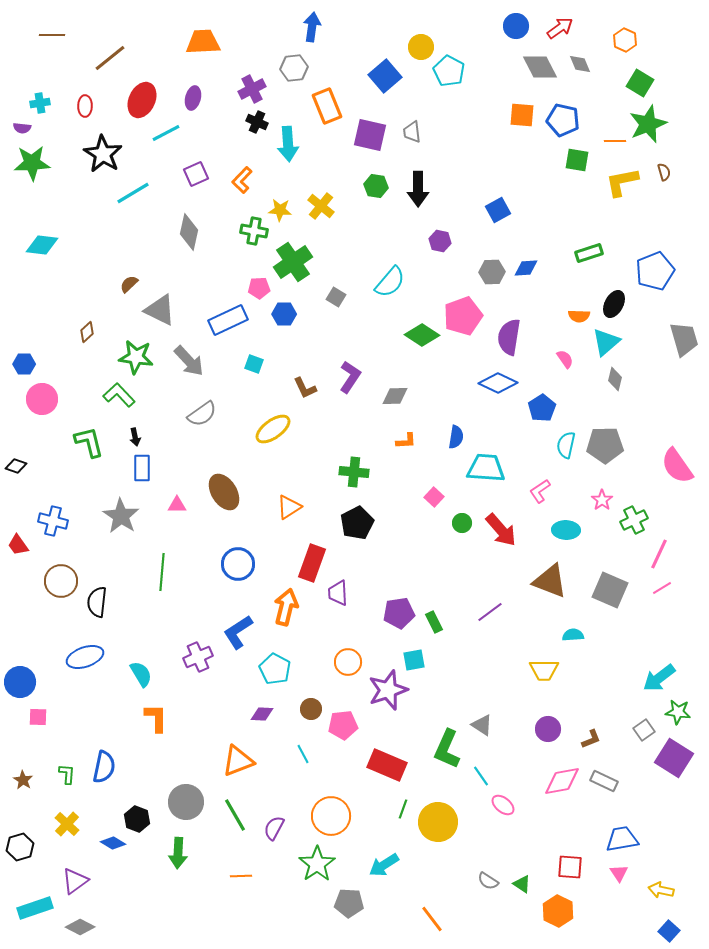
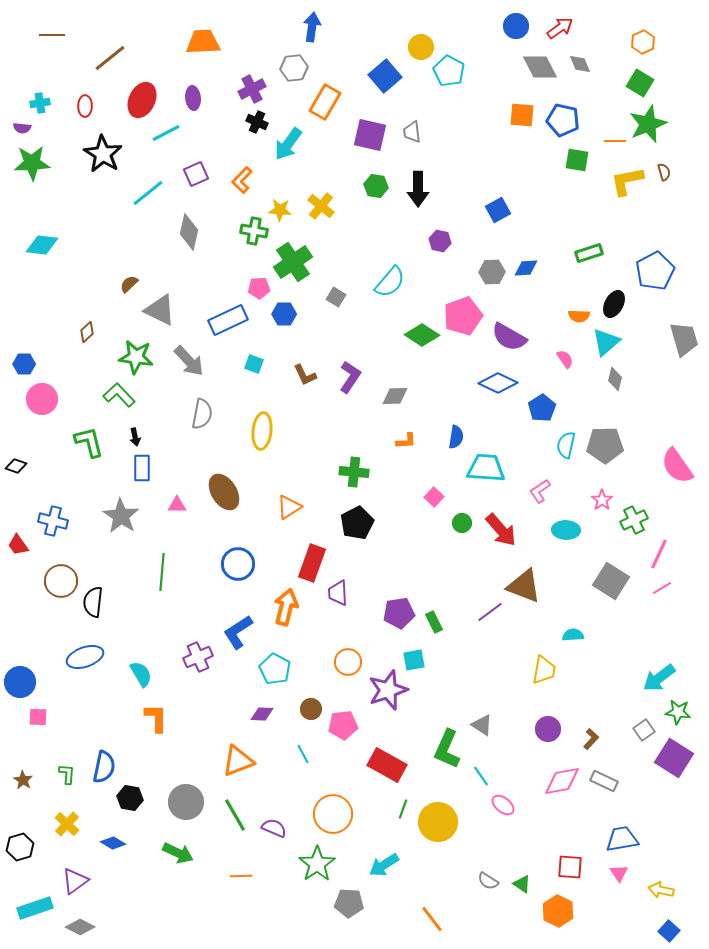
orange hexagon at (625, 40): moved 18 px right, 2 px down; rotated 10 degrees clockwise
purple ellipse at (193, 98): rotated 20 degrees counterclockwise
orange rectangle at (327, 106): moved 2 px left, 4 px up; rotated 52 degrees clockwise
cyan arrow at (288, 144): rotated 40 degrees clockwise
yellow L-shape at (622, 182): moved 5 px right, 1 px up
cyan line at (133, 193): moved 15 px right; rotated 8 degrees counterclockwise
blue pentagon at (655, 271): rotated 6 degrees counterclockwise
purple semicircle at (509, 337): rotated 69 degrees counterclockwise
brown L-shape at (305, 388): moved 13 px up
gray semicircle at (202, 414): rotated 44 degrees counterclockwise
yellow ellipse at (273, 429): moved 11 px left, 2 px down; rotated 48 degrees counterclockwise
brown triangle at (550, 581): moved 26 px left, 5 px down
gray square at (610, 590): moved 1 px right, 9 px up; rotated 9 degrees clockwise
black semicircle at (97, 602): moved 4 px left
yellow trapezoid at (544, 670): rotated 80 degrees counterclockwise
brown L-shape at (591, 739): rotated 25 degrees counterclockwise
red rectangle at (387, 765): rotated 6 degrees clockwise
orange circle at (331, 816): moved 2 px right, 2 px up
black hexagon at (137, 819): moved 7 px left, 21 px up; rotated 10 degrees counterclockwise
purple semicircle at (274, 828): rotated 85 degrees clockwise
green arrow at (178, 853): rotated 68 degrees counterclockwise
